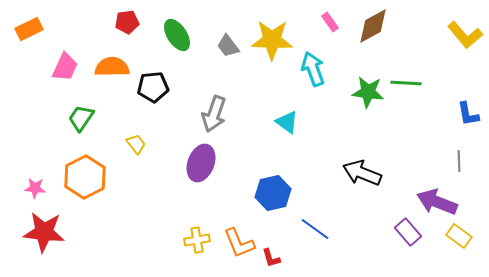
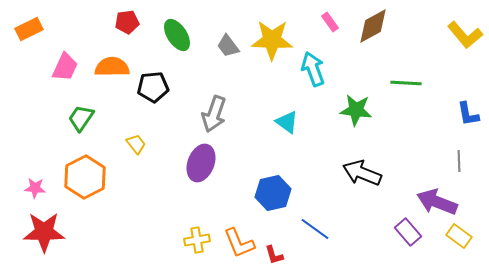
green star: moved 12 px left, 18 px down
red star: rotated 6 degrees counterclockwise
red L-shape: moved 3 px right, 3 px up
